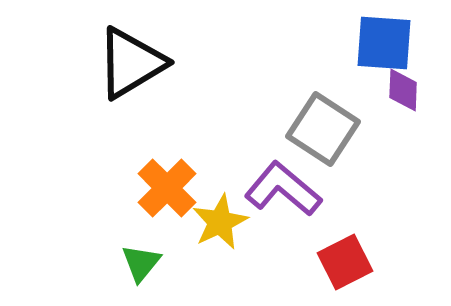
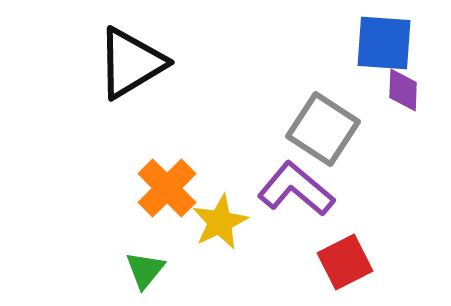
purple L-shape: moved 13 px right
green triangle: moved 4 px right, 7 px down
